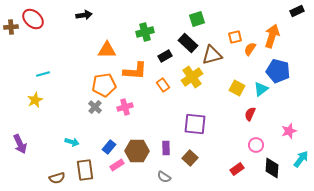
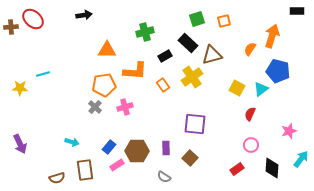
black rectangle at (297, 11): rotated 24 degrees clockwise
orange square at (235, 37): moved 11 px left, 16 px up
yellow star at (35, 100): moved 15 px left, 12 px up; rotated 28 degrees clockwise
pink circle at (256, 145): moved 5 px left
